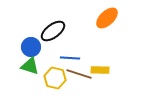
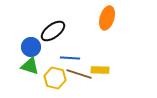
orange ellipse: rotated 30 degrees counterclockwise
